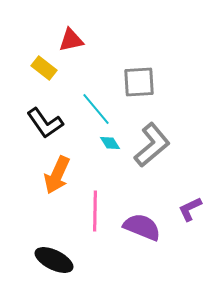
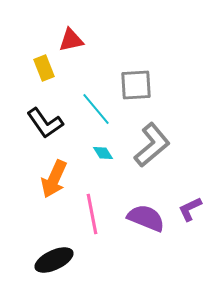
yellow rectangle: rotated 30 degrees clockwise
gray square: moved 3 px left, 3 px down
cyan diamond: moved 7 px left, 10 px down
orange arrow: moved 3 px left, 4 px down
pink line: moved 3 px left, 3 px down; rotated 12 degrees counterclockwise
purple semicircle: moved 4 px right, 9 px up
black ellipse: rotated 51 degrees counterclockwise
